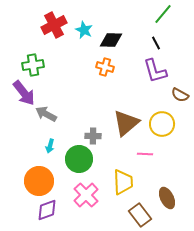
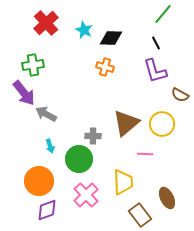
red cross: moved 8 px left, 2 px up; rotated 15 degrees counterclockwise
black diamond: moved 2 px up
cyan arrow: rotated 32 degrees counterclockwise
